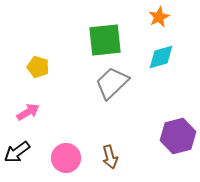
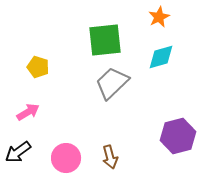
black arrow: moved 1 px right
